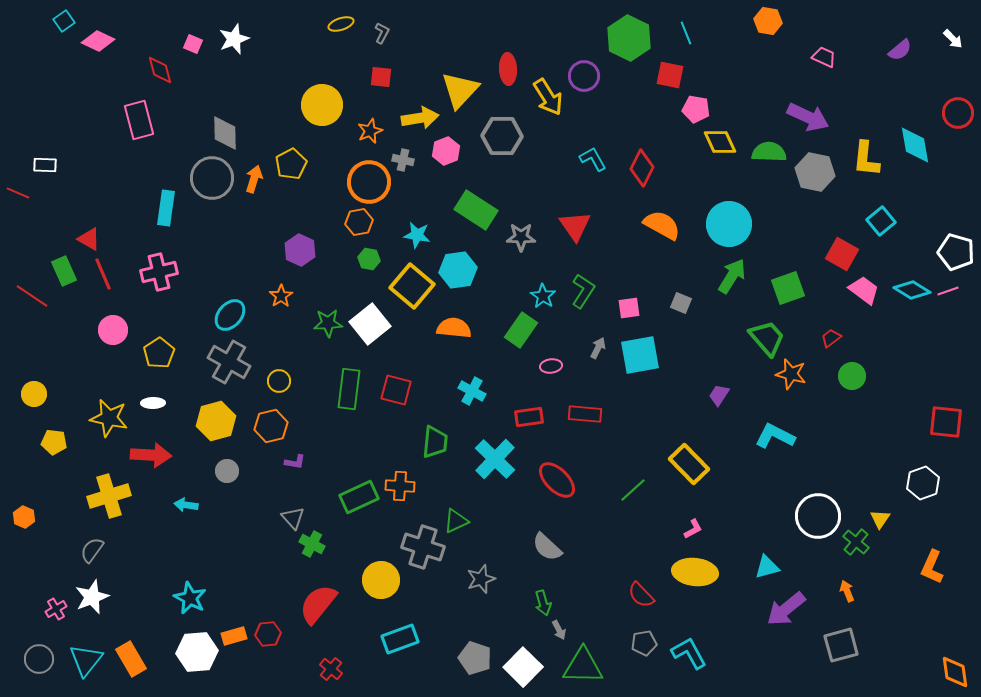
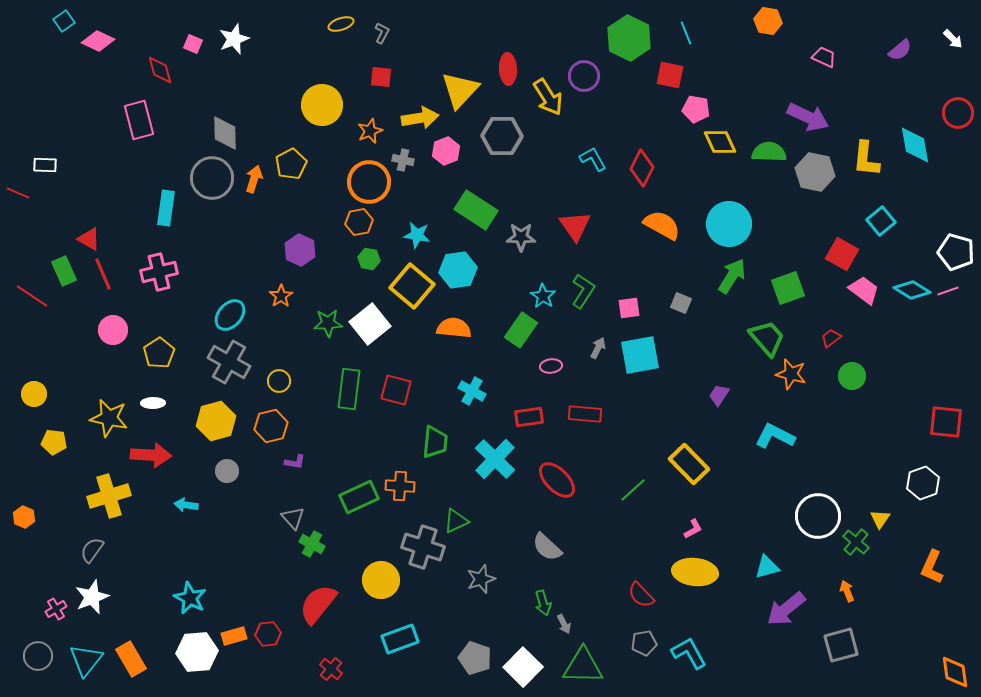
gray arrow at (559, 630): moved 5 px right, 6 px up
gray circle at (39, 659): moved 1 px left, 3 px up
